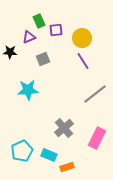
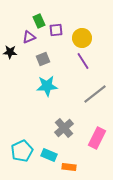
cyan star: moved 19 px right, 4 px up
orange rectangle: moved 2 px right; rotated 24 degrees clockwise
